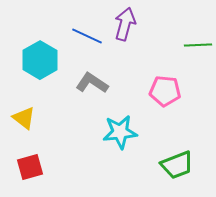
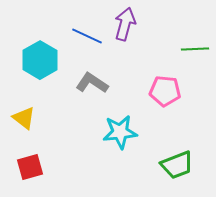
green line: moved 3 px left, 4 px down
